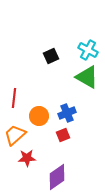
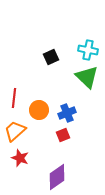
cyan cross: rotated 18 degrees counterclockwise
black square: moved 1 px down
green triangle: rotated 15 degrees clockwise
orange circle: moved 6 px up
orange trapezoid: moved 4 px up
red star: moved 7 px left; rotated 24 degrees clockwise
